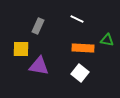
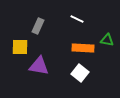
yellow square: moved 1 px left, 2 px up
